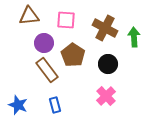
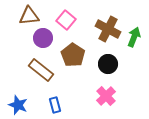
pink square: rotated 36 degrees clockwise
brown cross: moved 3 px right, 1 px down
green arrow: rotated 24 degrees clockwise
purple circle: moved 1 px left, 5 px up
brown rectangle: moved 6 px left; rotated 15 degrees counterclockwise
